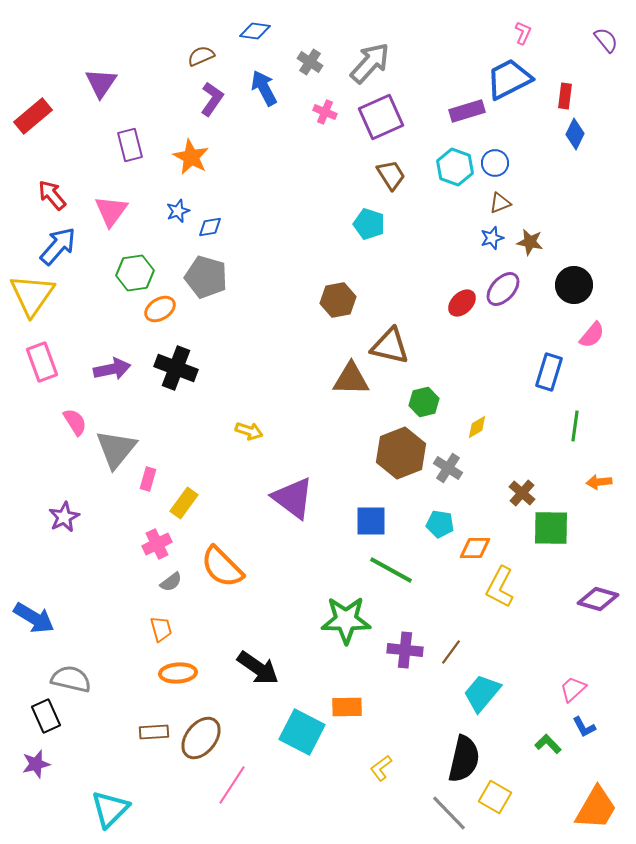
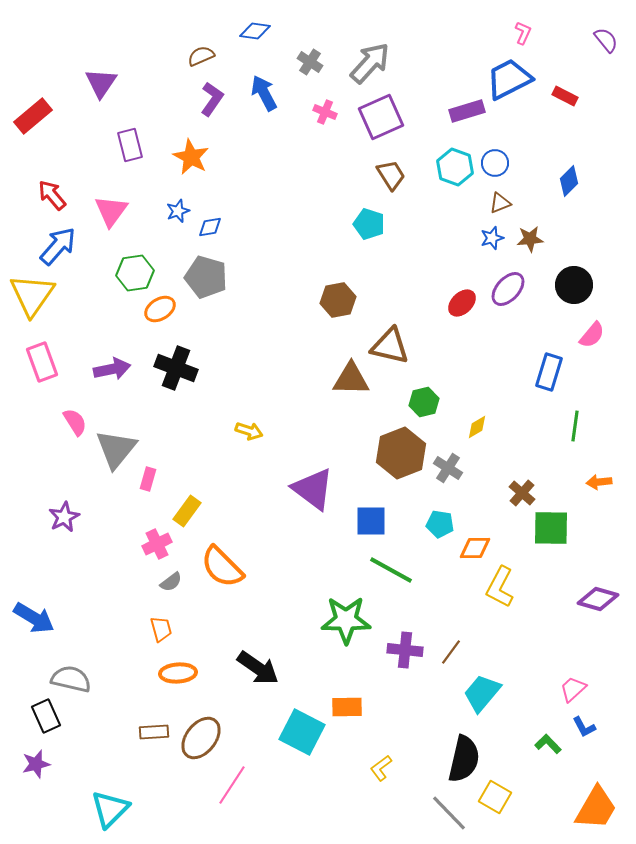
blue arrow at (264, 88): moved 5 px down
red rectangle at (565, 96): rotated 70 degrees counterclockwise
blue diamond at (575, 134): moved 6 px left, 47 px down; rotated 20 degrees clockwise
brown star at (530, 242): moved 3 px up; rotated 16 degrees counterclockwise
purple ellipse at (503, 289): moved 5 px right
purple triangle at (293, 498): moved 20 px right, 9 px up
yellow rectangle at (184, 503): moved 3 px right, 8 px down
